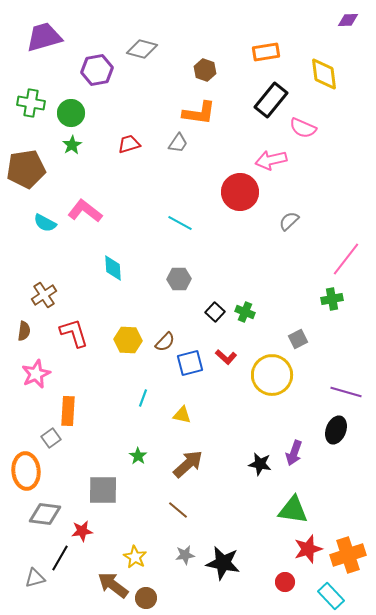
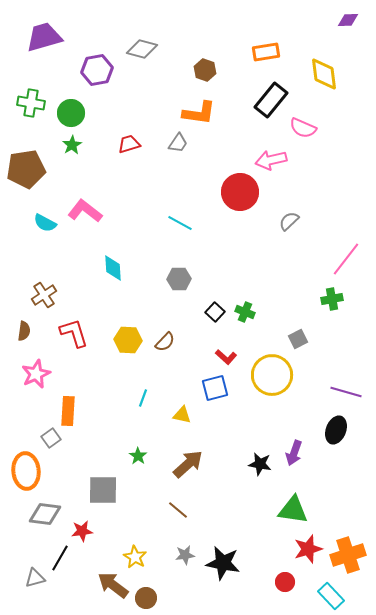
blue square at (190, 363): moved 25 px right, 25 px down
